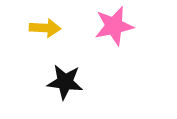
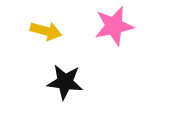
yellow arrow: moved 1 px right, 3 px down; rotated 12 degrees clockwise
